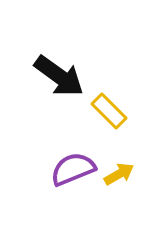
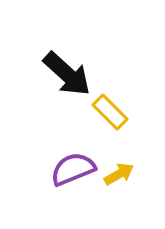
black arrow: moved 8 px right, 2 px up; rotated 6 degrees clockwise
yellow rectangle: moved 1 px right, 1 px down
